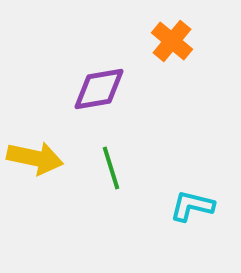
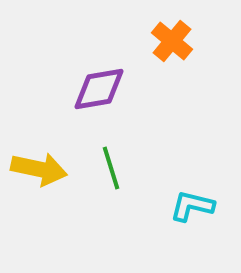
yellow arrow: moved 4 px right, 11 px down
